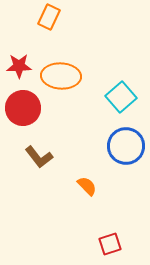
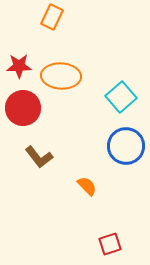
orange rectangle: moved 3 px right
